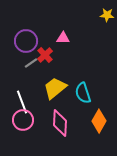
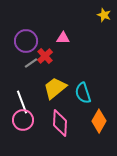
yellow star: moved 3 px left; rotated 16 degrees clockwise
red cross: moved 1 px down
